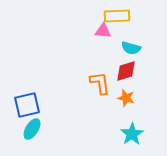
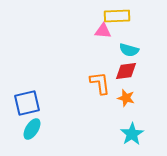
cyan semicircle: moved 2 px left, 2 px down
red diamond: rotated 10 degrees clockwise
blue square: moved 2 px up
